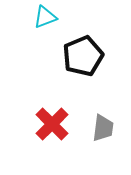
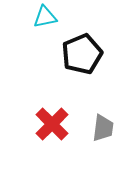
cyan triangle: rotated 10 degrees clockwise
black pentagon: moved 1 px left, 2 px up
